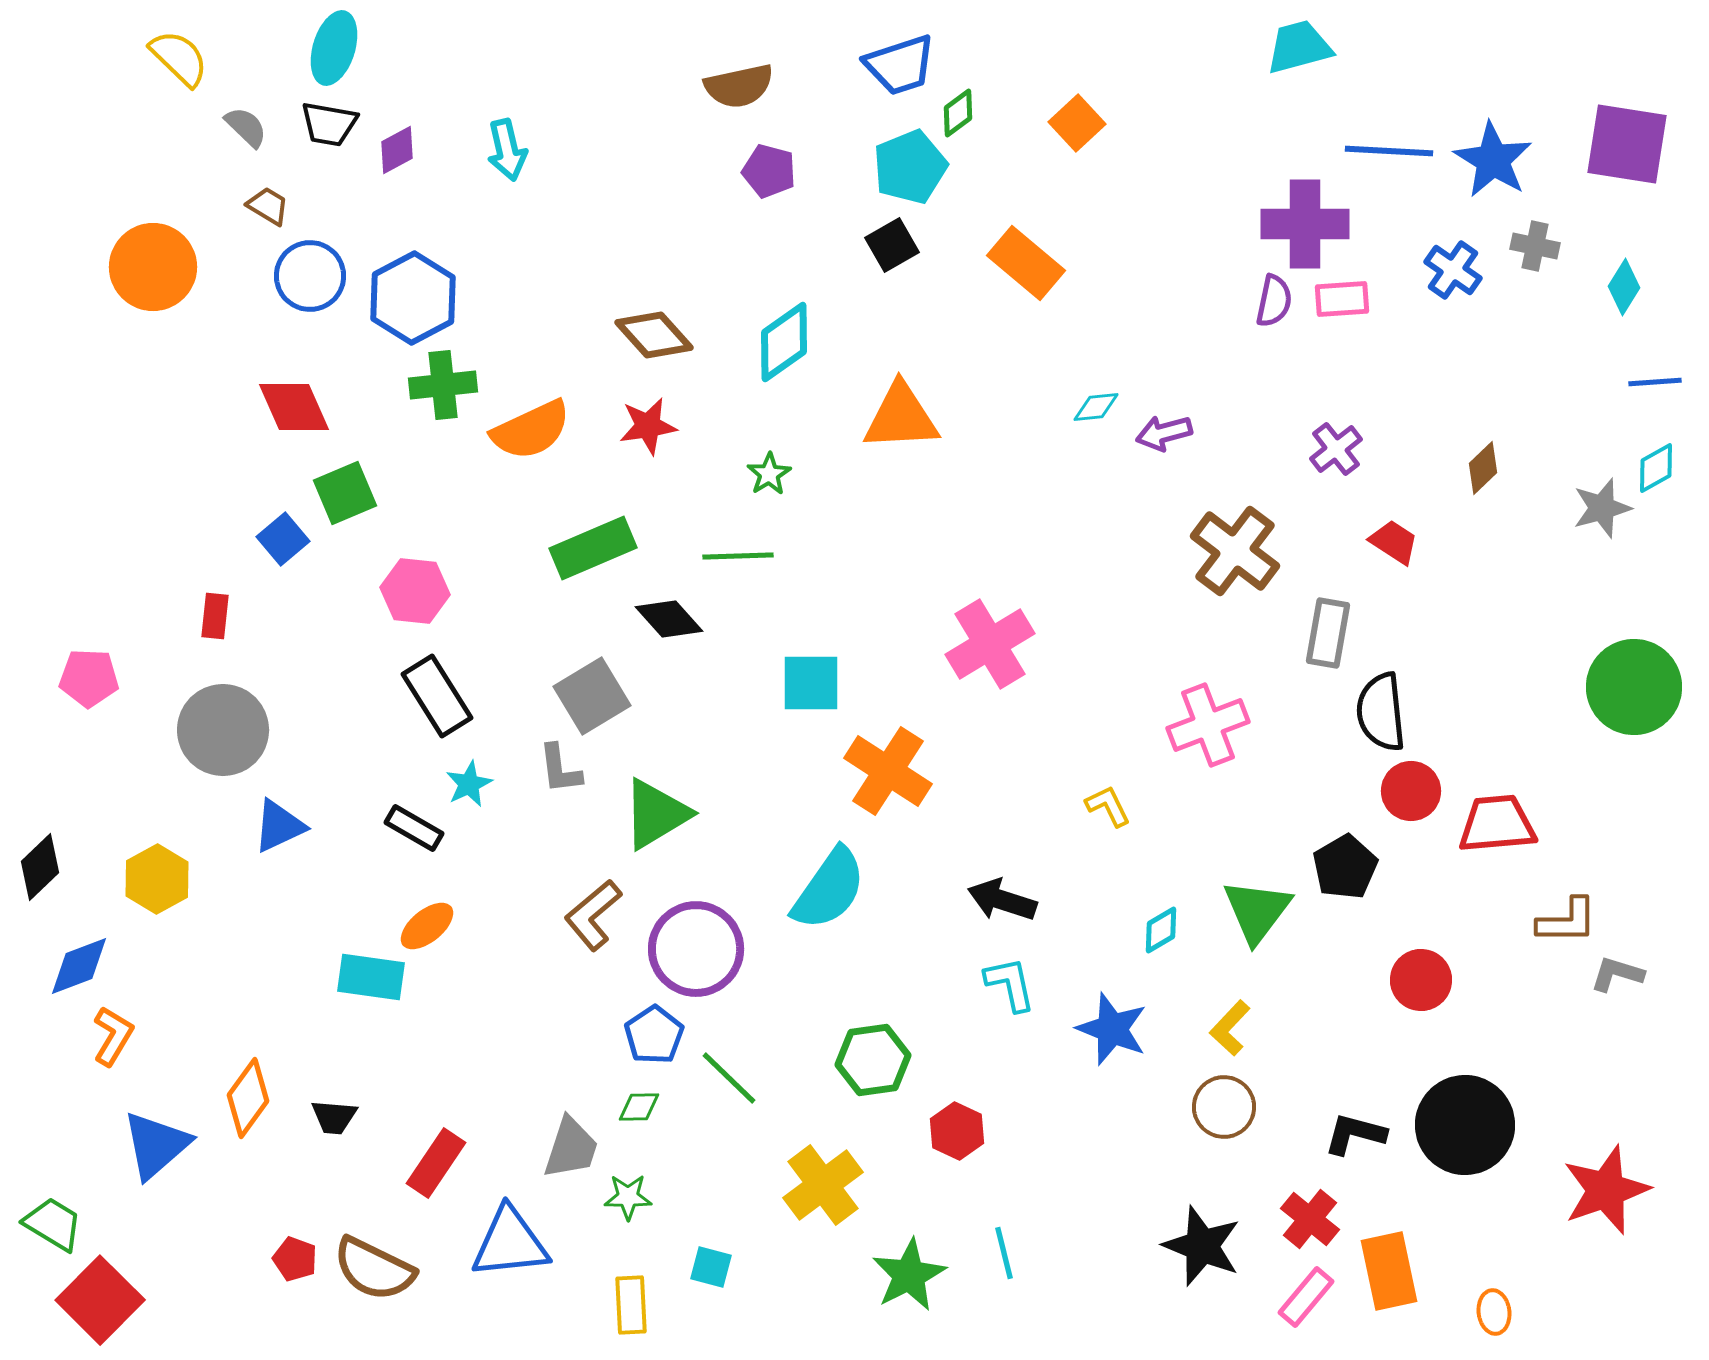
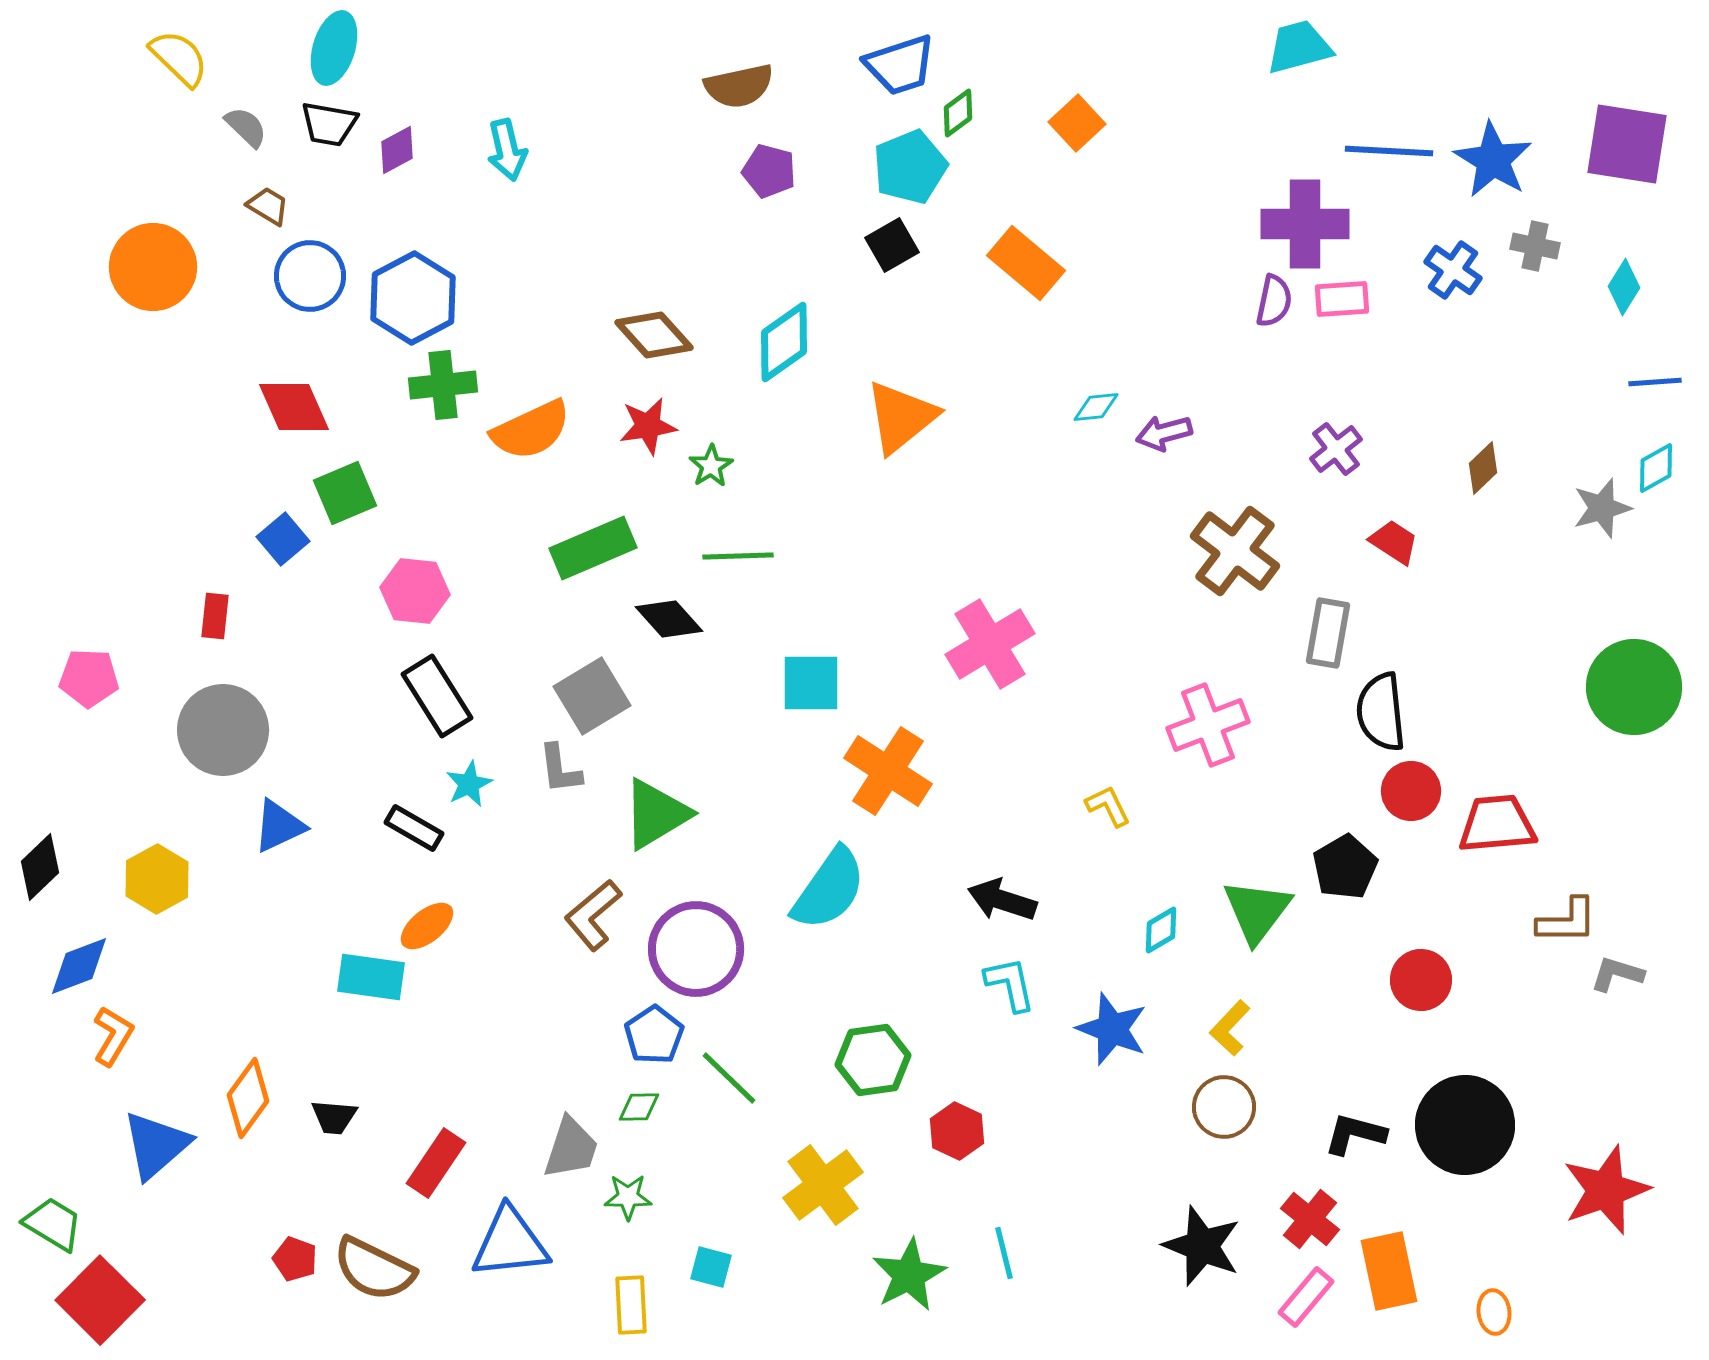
orange triangle at (901, 417): rotated 36 degrees counterclockwise
green star at (769, 474): moved 58 px left, 8 px up
